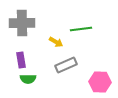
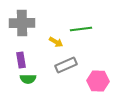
pink hexagon: moved 2 px left, 1 px up
